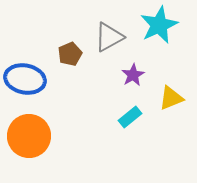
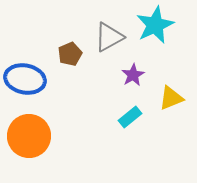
cyan star: moved 4 px left
